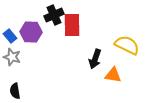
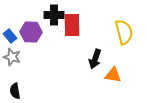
black cross: rotated 24 degrees clockwise
yellow semicircle: moved 3 px left, 13 px up; rotated 50 degrees clockwise
